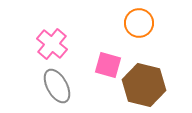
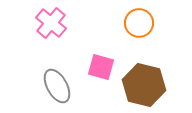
pink cross: moved 1 px left, 21 px up
pink square: moved 7 px left, 2 px down
